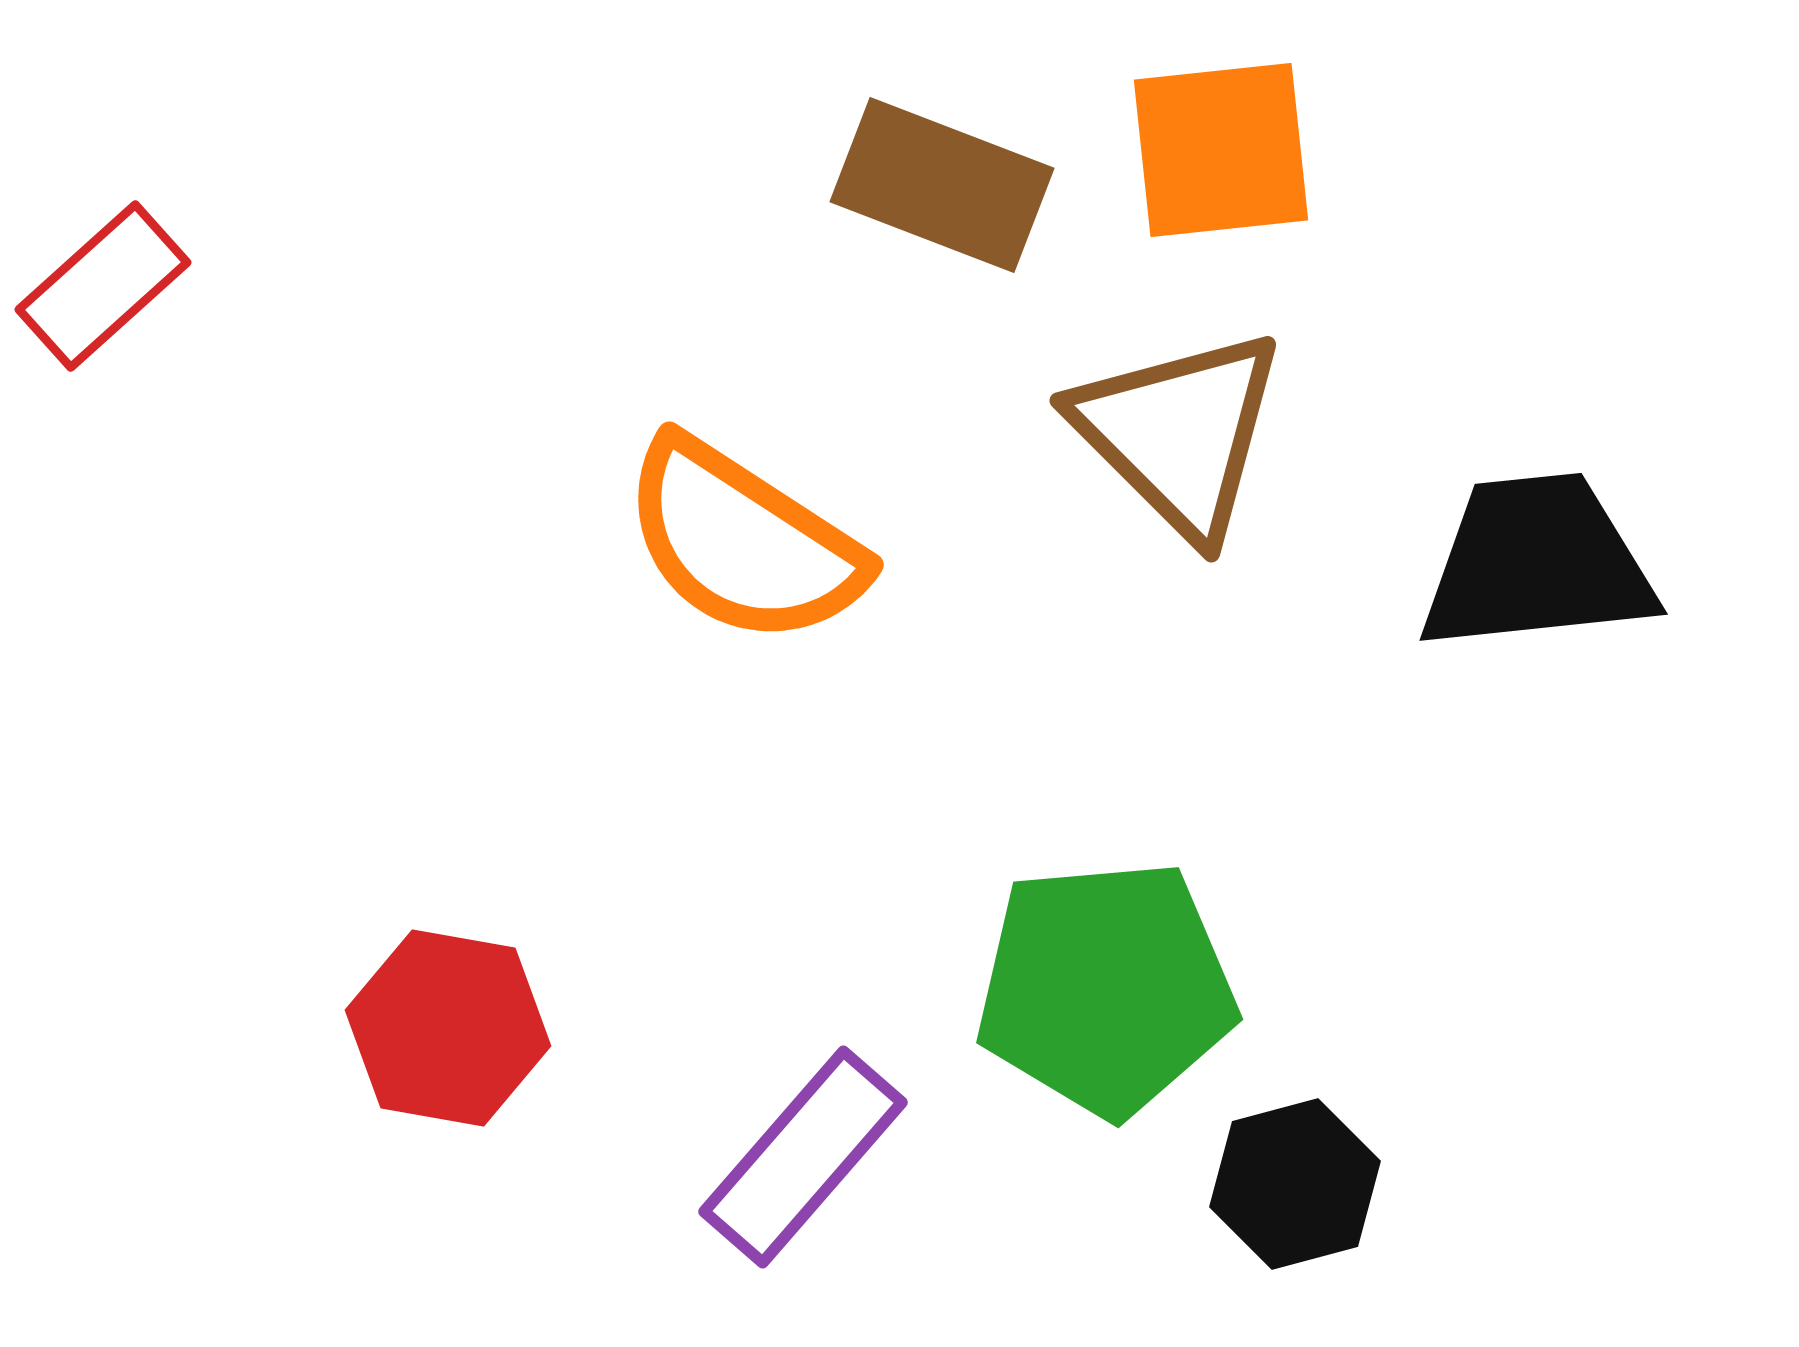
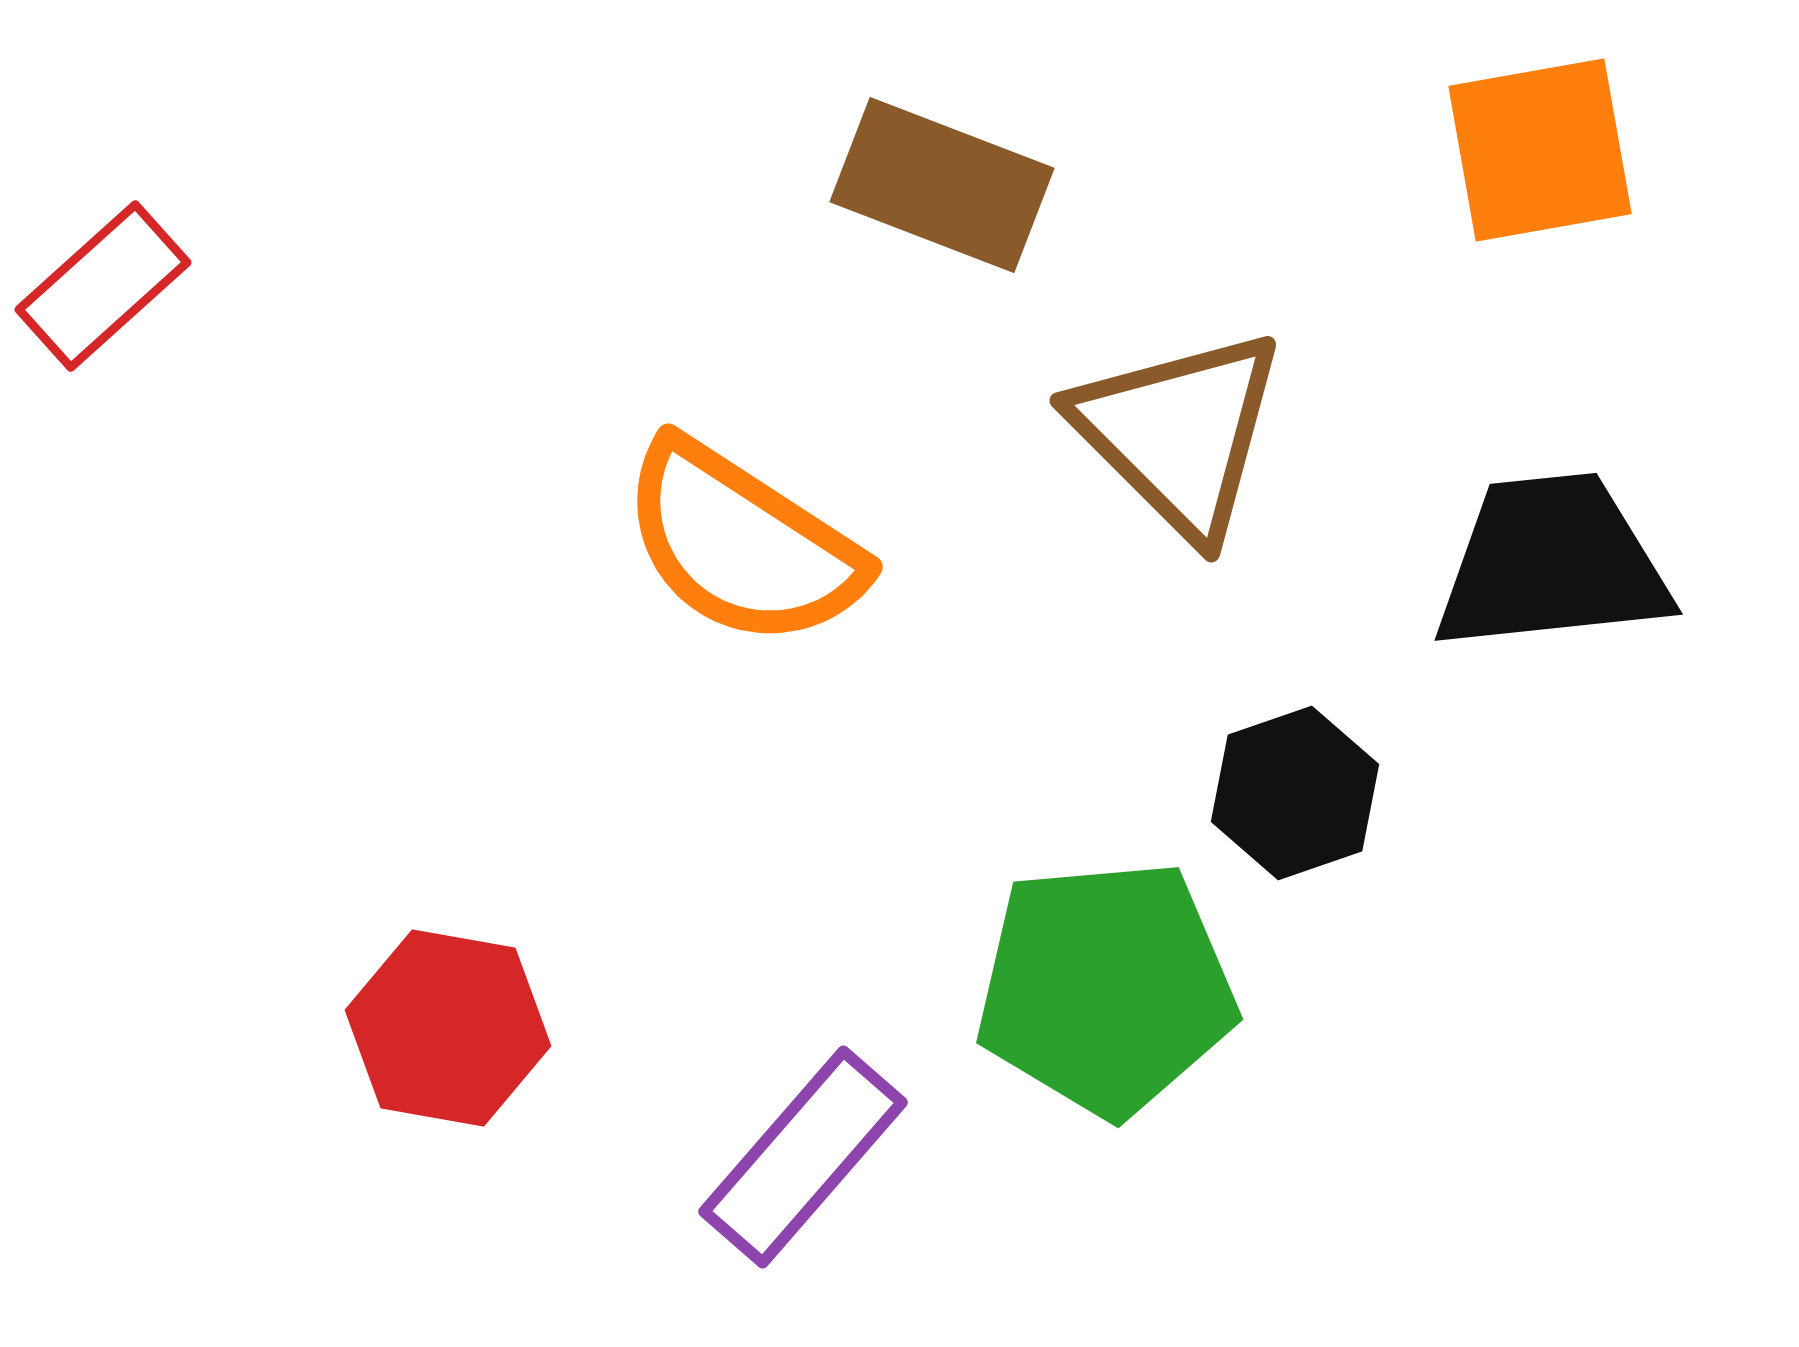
orange square: moved 319 px right; rotated 4 degrees counterclockwise
orange semicircle: moved 1 px left, 2 px down
black trapezoid: moved 15 px right
black hexagon: moved 391 px up; rotated 4 degrees counterclockwise
